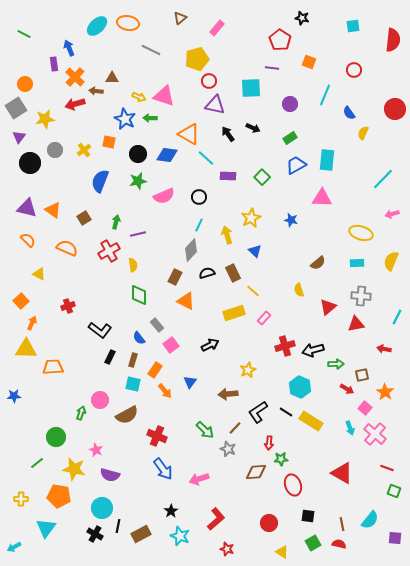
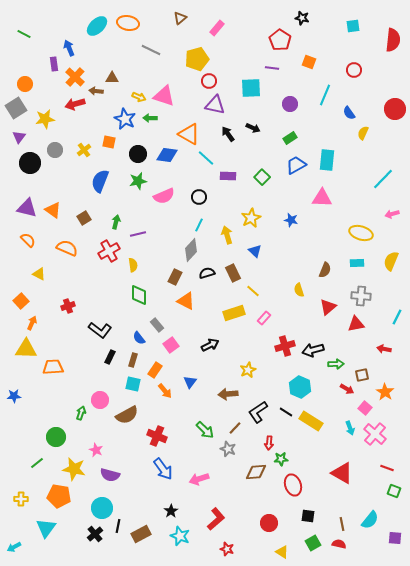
brown semicircle at (318, 263): moved 7 px right, 7 px down; rotated 28 degrees counterclockwise
black cross at (95, 534): rotated 21 degrees clockwise
